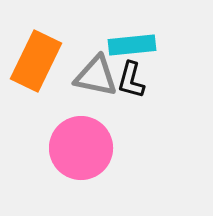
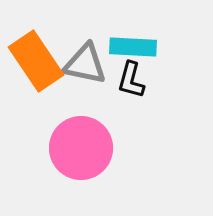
cyan rectangle: moved 1 px right, 2 px down; rotated 9 degrees clockwise
orange rectangle: rotated 60 degrees counterclockwise
gray triangle: moved 11 px left, 12 px up
